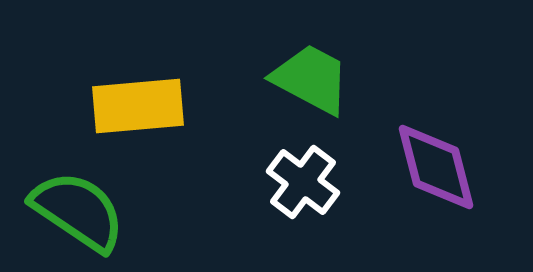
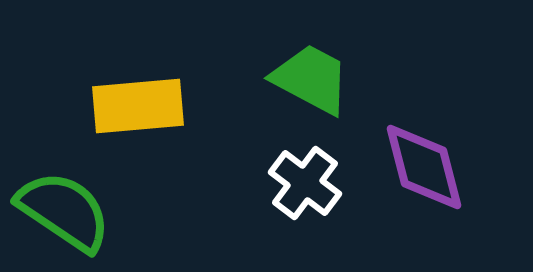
purple diamond: moved 12 px left
white cross: moved 2 px right, 1 px down
green semicircle: moved 14 px left
